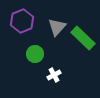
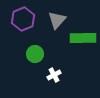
purple hexagon: moved 1 px right, 2 px up
gray triangle: moved 7 px up
green rectangle: rotated 45 degrees counterclockwise
